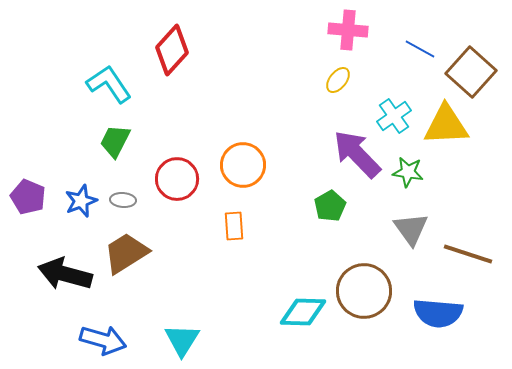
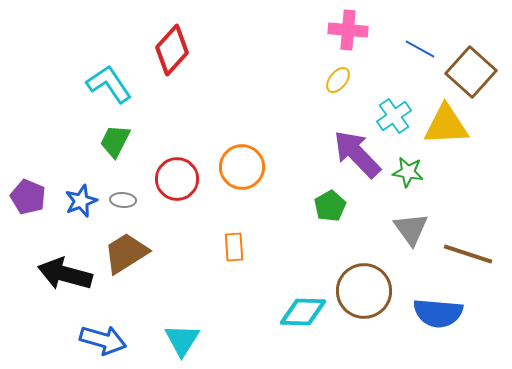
orange circle: moved 1 px left, 2 px down
orange rectangle: moved 21 px down
